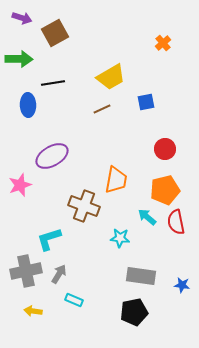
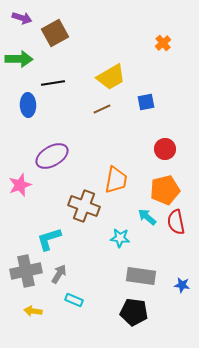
black pentagon: rotated 20 degrees clockwise
